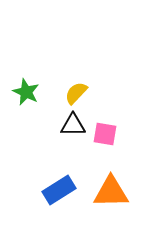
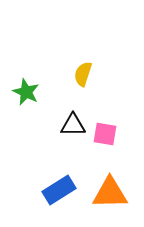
yellow semicircle: moved 7 px right, 19 px up; rotated 25 degrees counterclockwise
orange triangle: moved 1 px left, 1 px down
